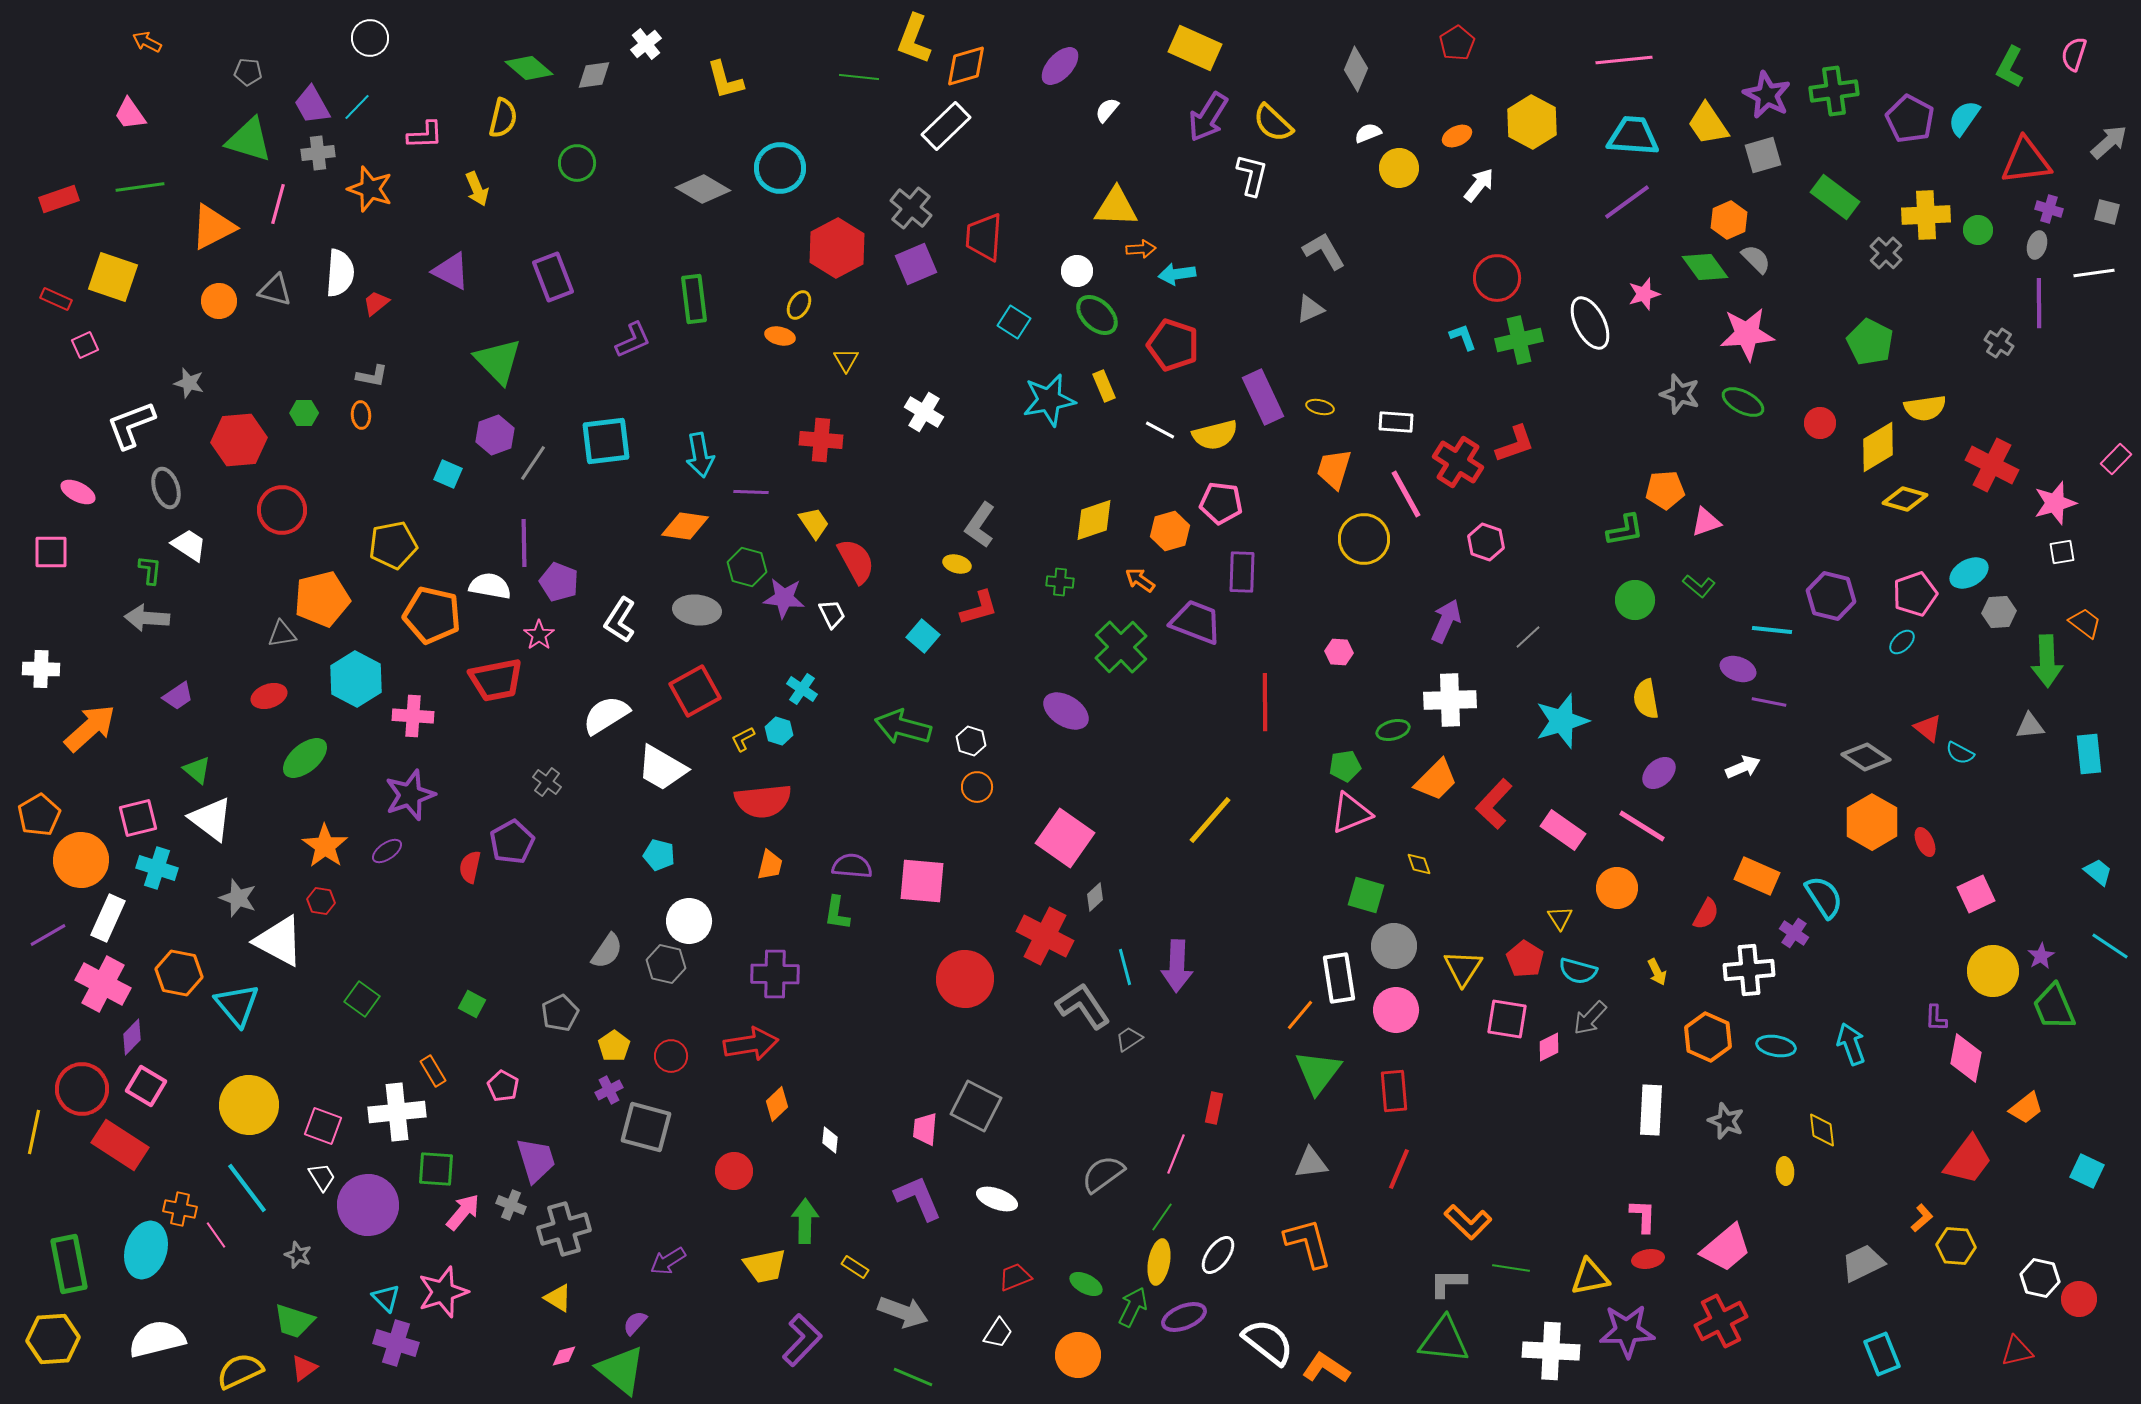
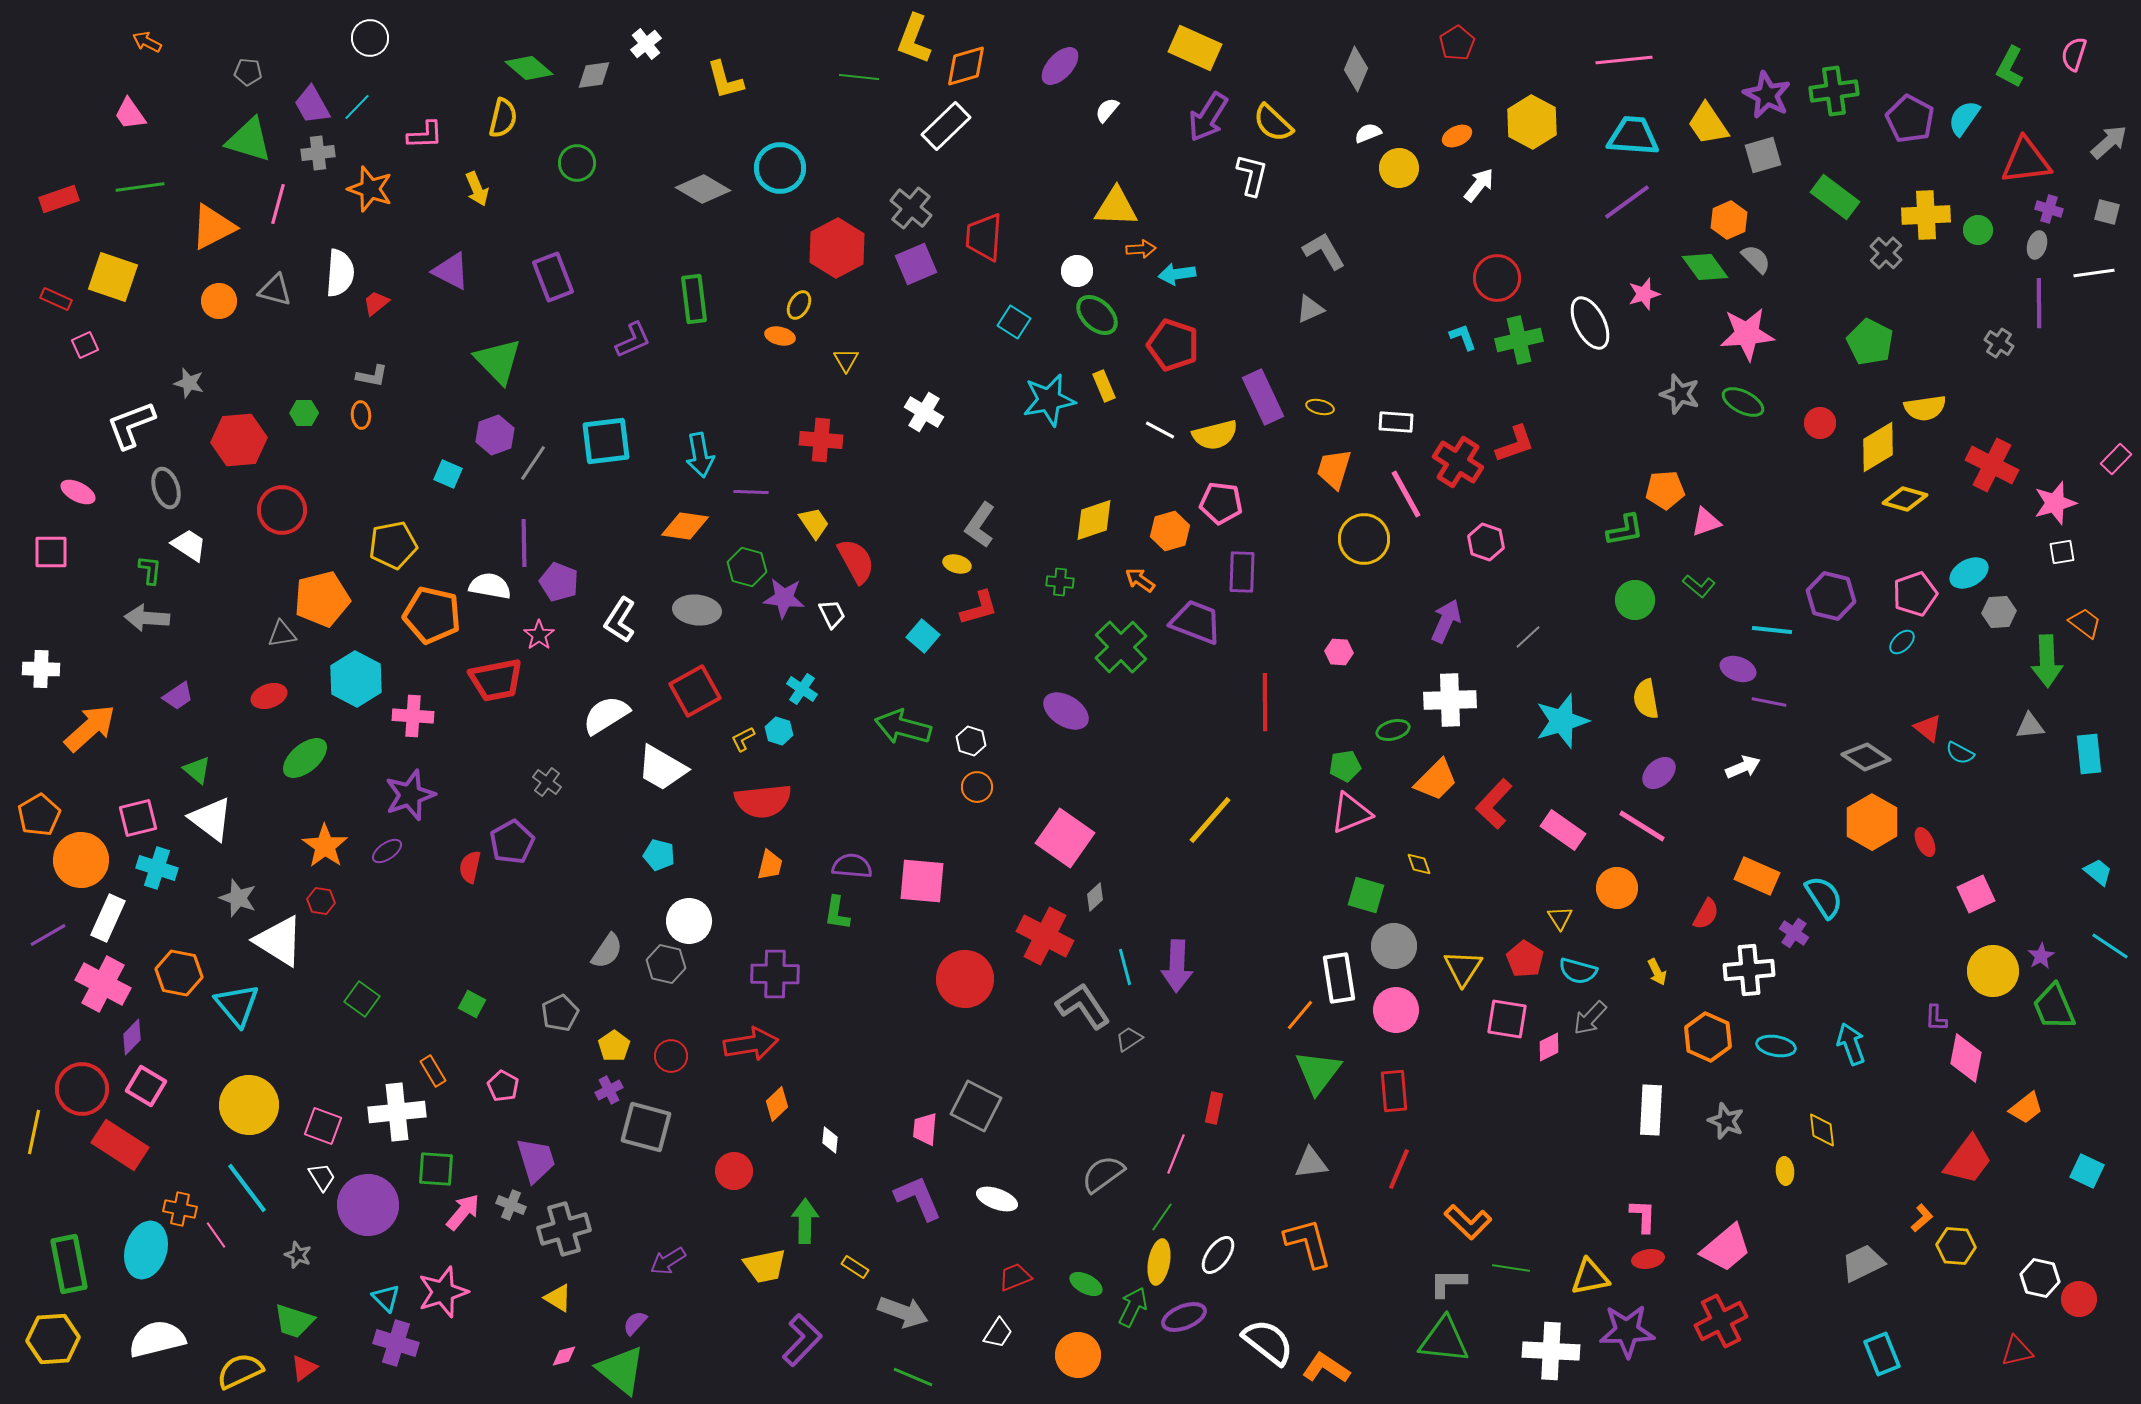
white triangle at (279, 941): rotated 4 degrees clockwise
